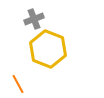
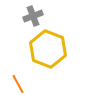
gray cross: moved 1 px left, 3 px up
